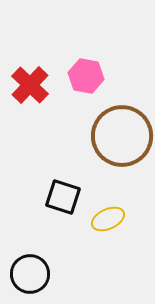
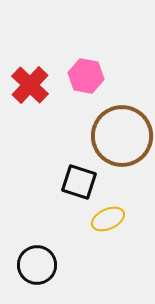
black square: moved 16 px right, 15 px up
black circle: moved 7 px right, 9 px up
